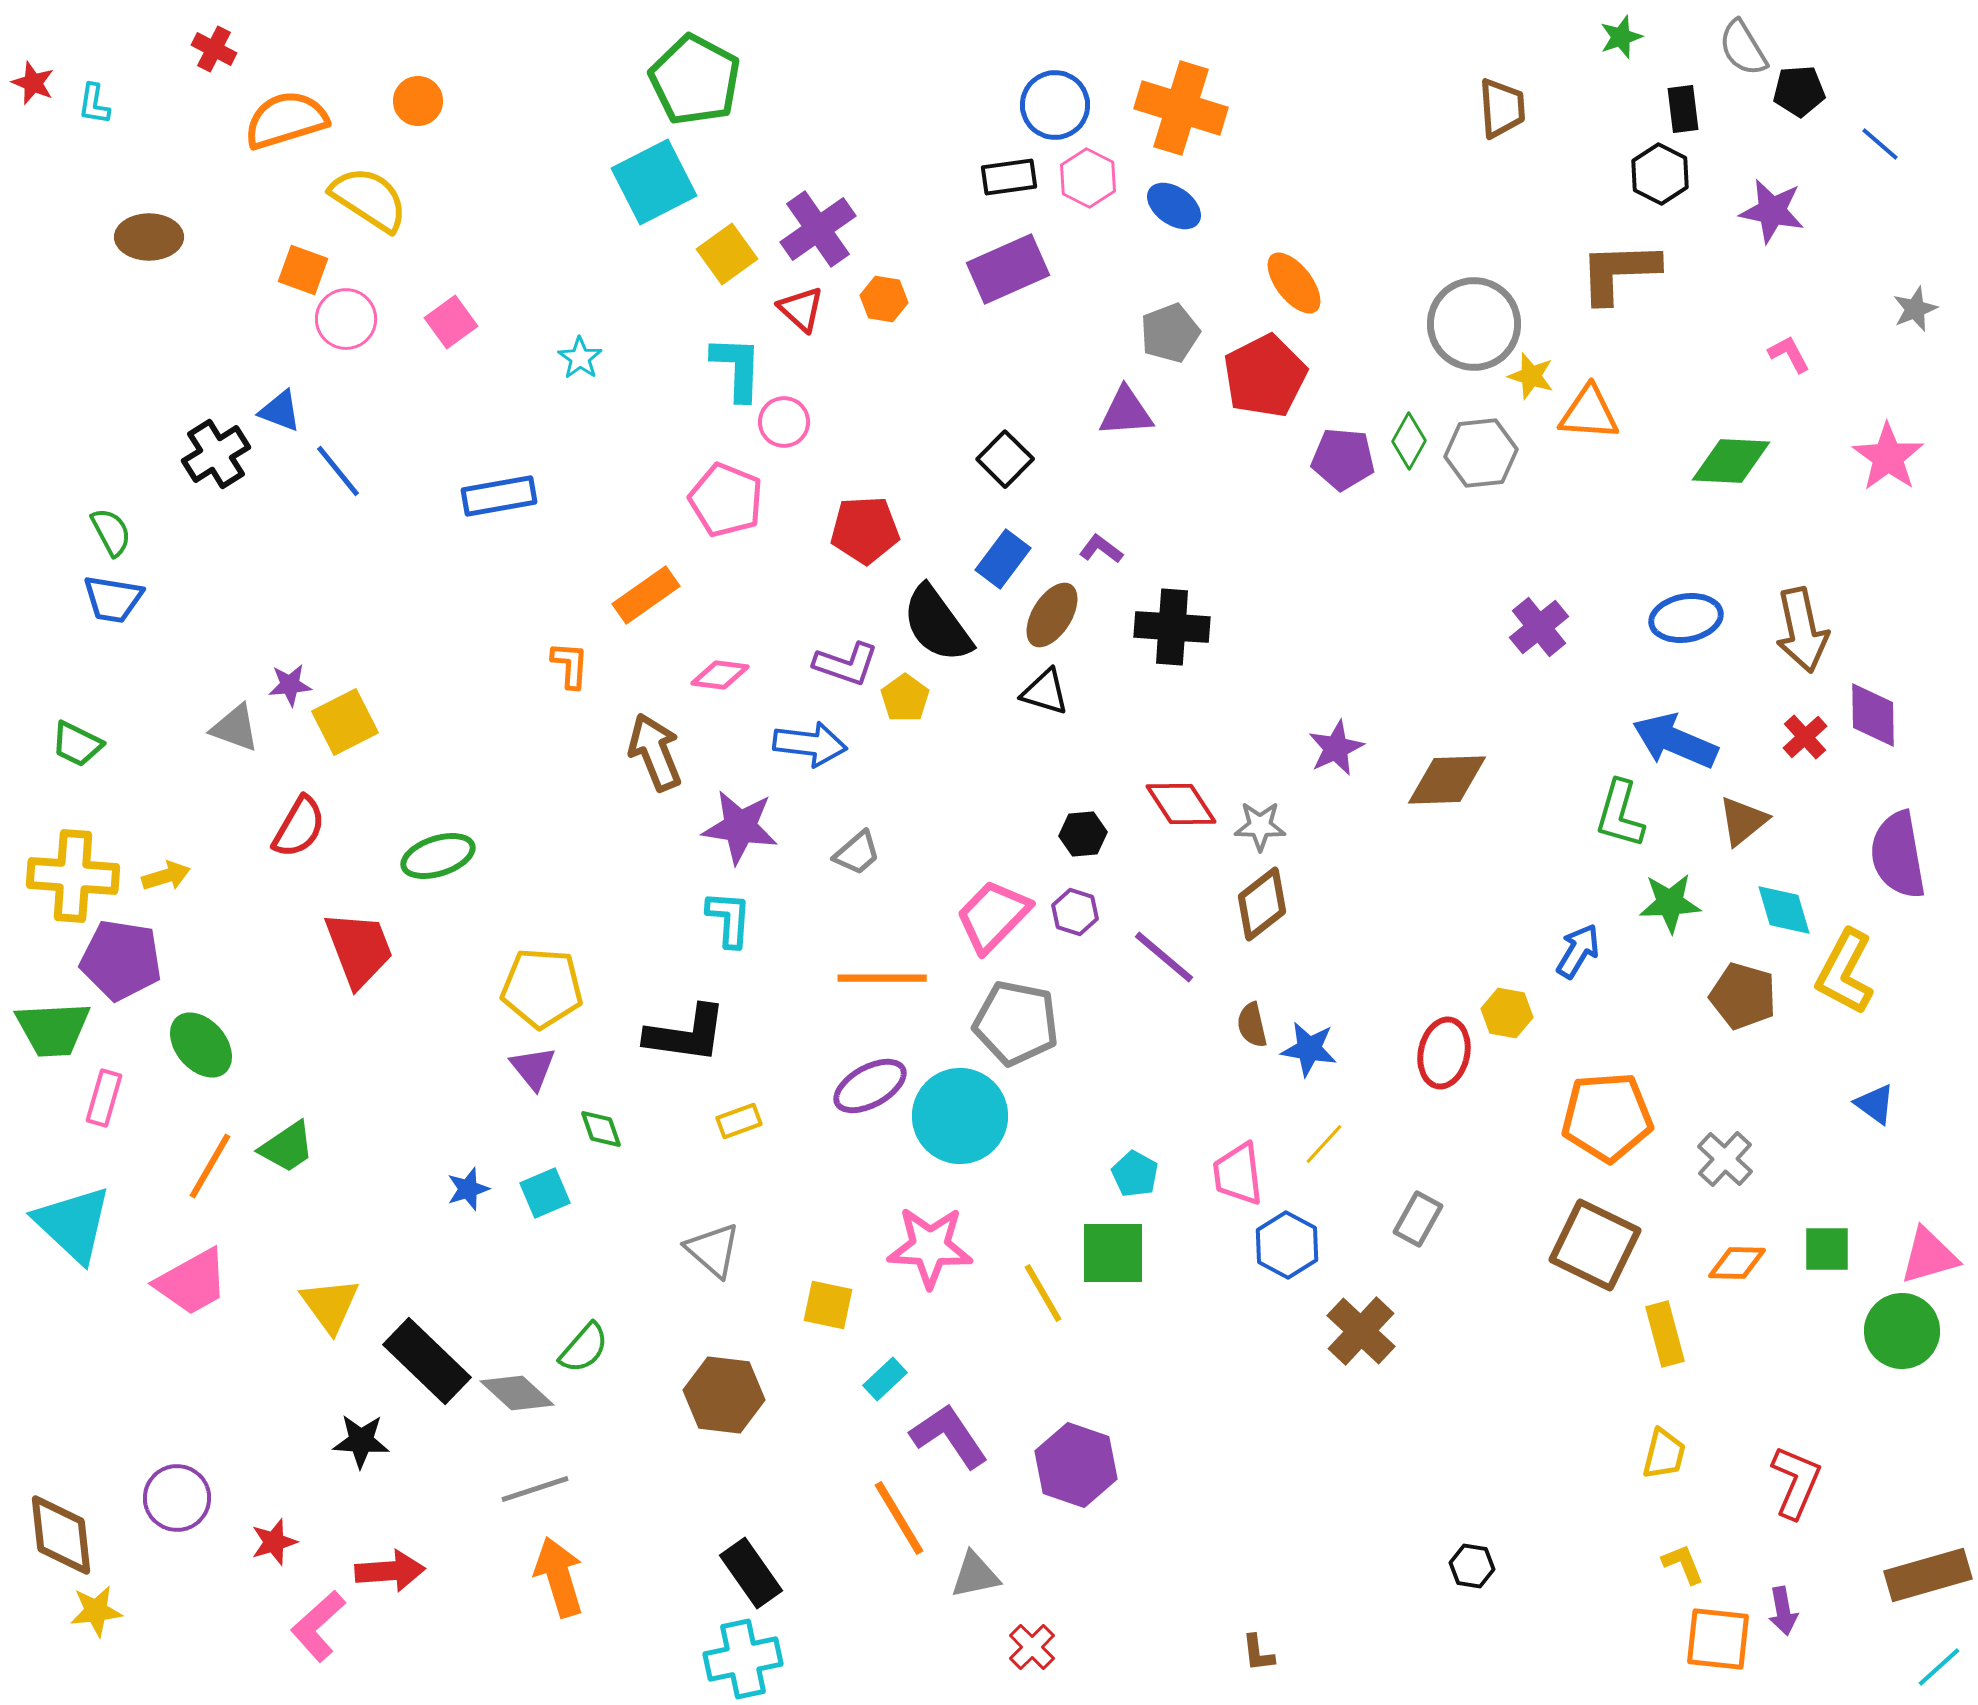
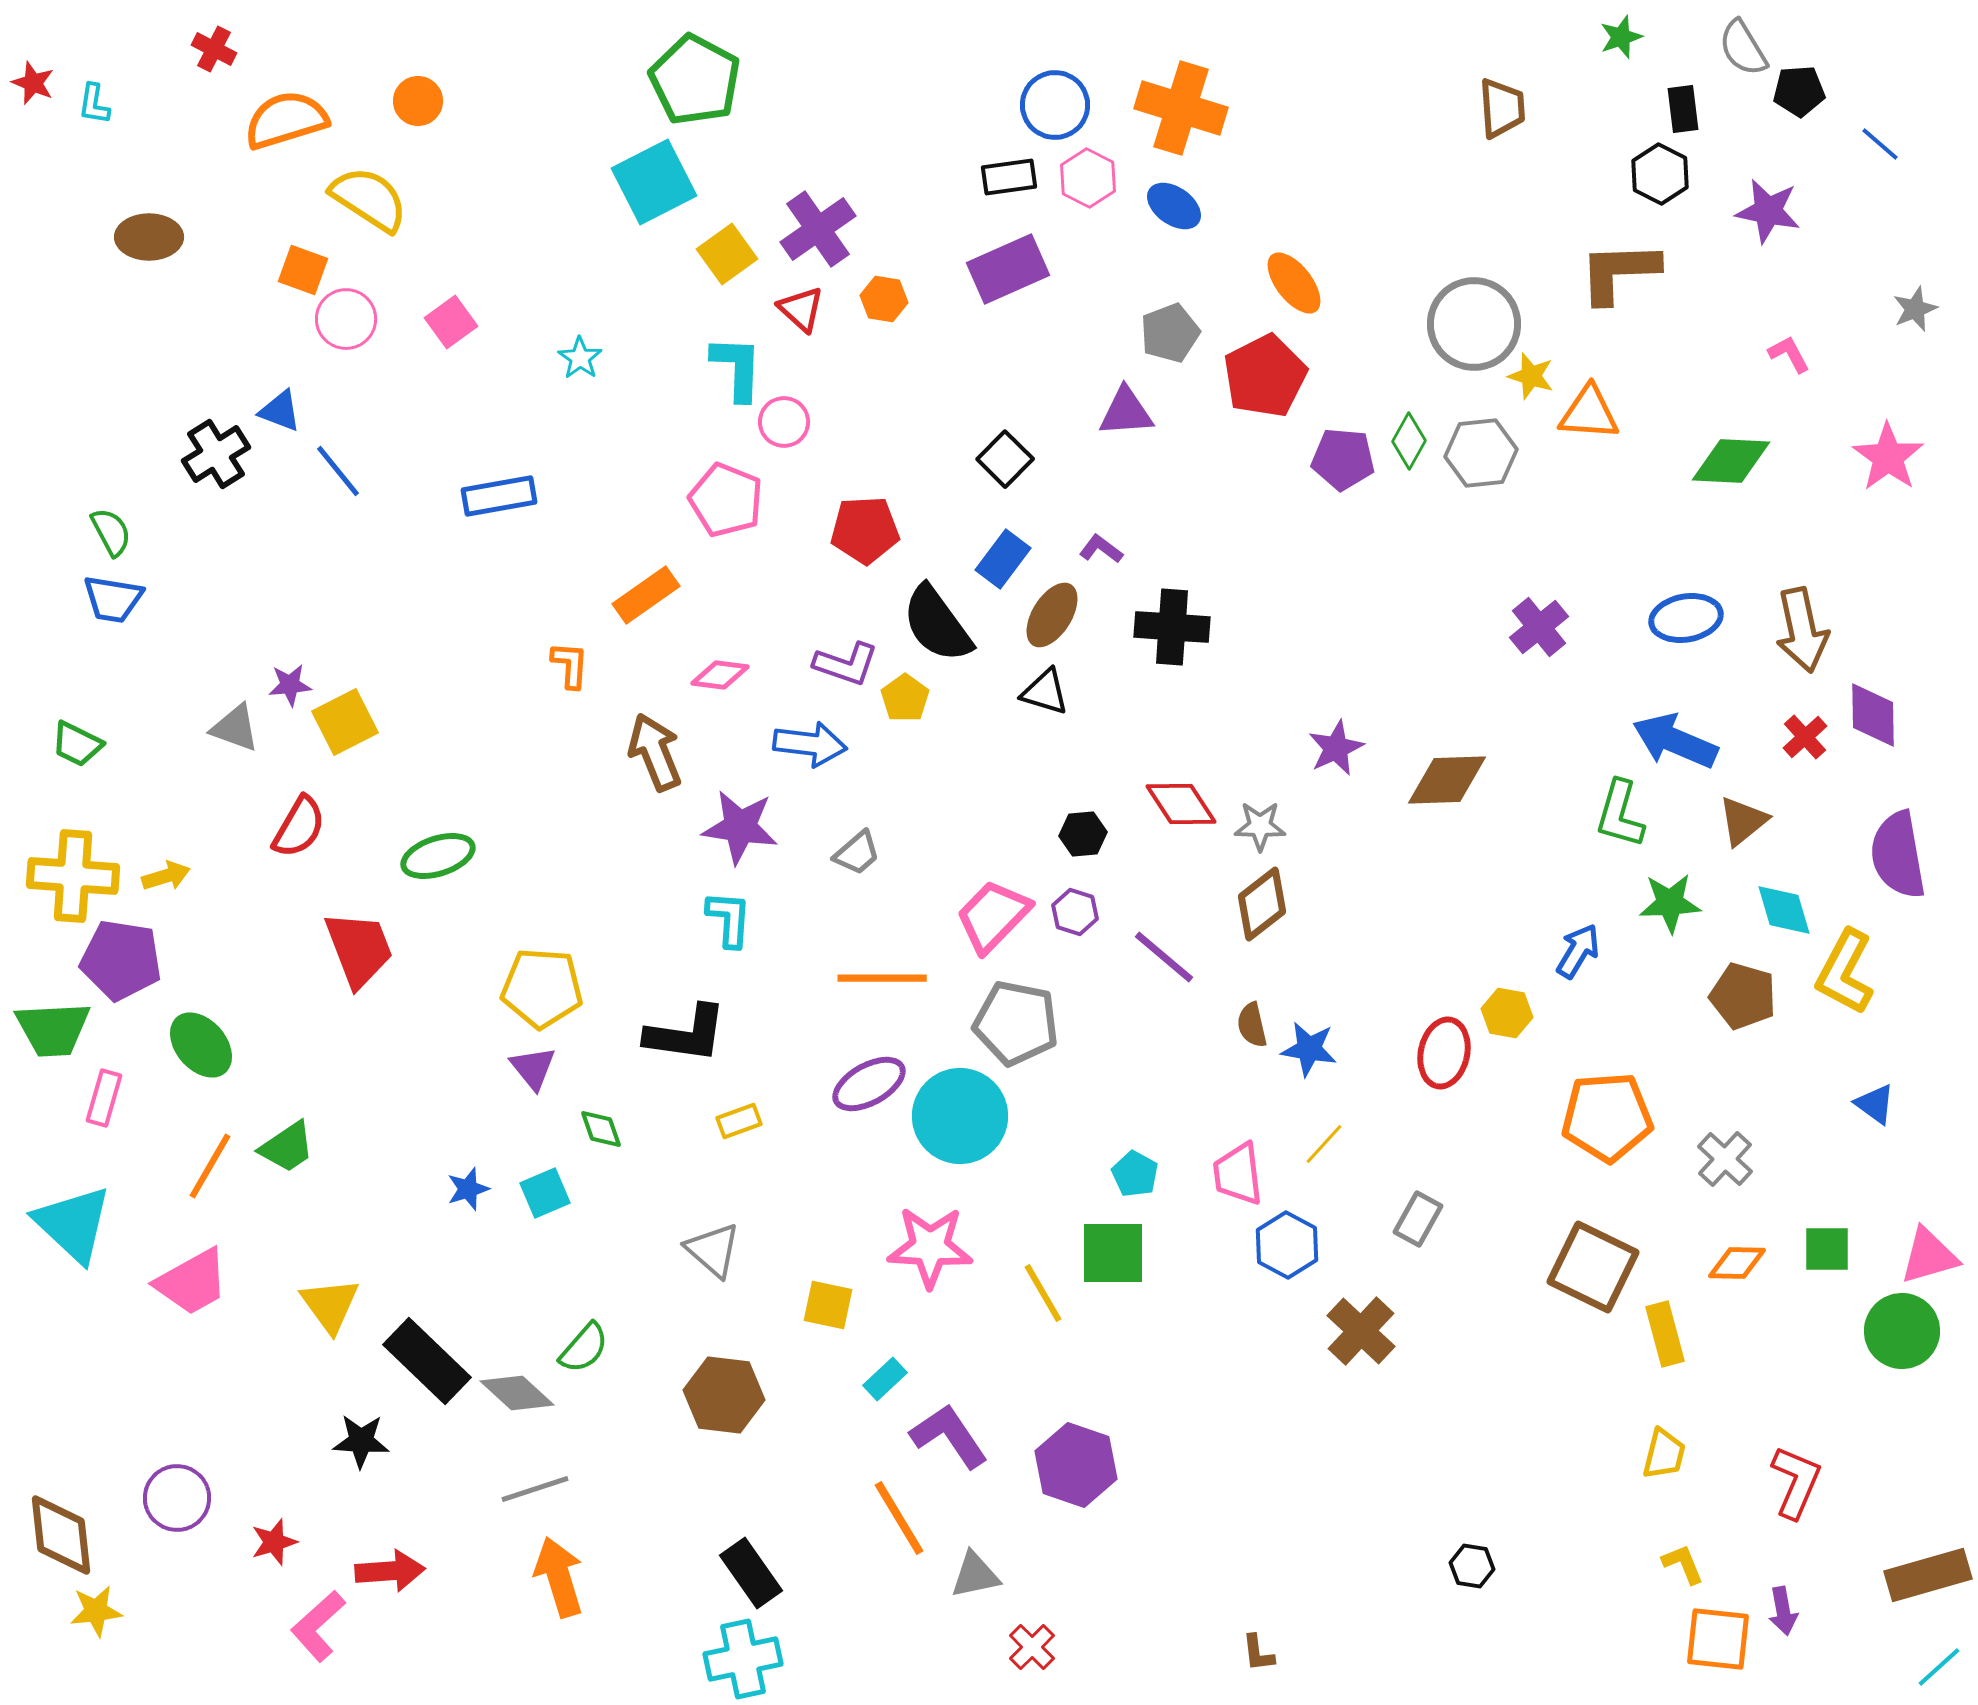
purple star at (1772, 211): moved 4 px left
purple ellipse at (870, 1086): moved 1 px left, 2 px up
brown square at (1595, 1245): moved 2 px left, 22 px down
